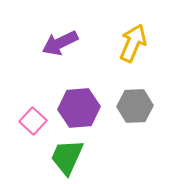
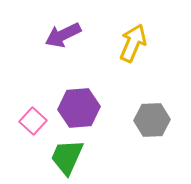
purple arrow: moved 3 px right, 8 px up
gray hexagon: moved 17 px right, 14 px down
